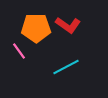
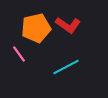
orange pentagon: rotated 12 degrees counterclockwise
pink line: moved 3 px down
